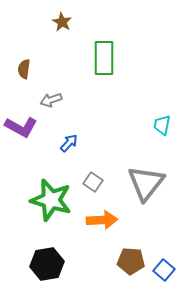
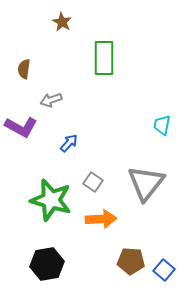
orange arrow: moved 1 px left, 1 px up
